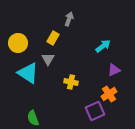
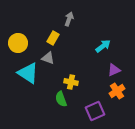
gray triangle: moved 1 px up; rotated 40 degrees counterclockwise
orange cross: moved 8 px right, 3 px up
green semicircle: moved 28 px right, 19 px up
